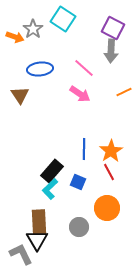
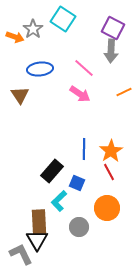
blue square: moved 1 px left, 1 px down
cyan L-shape: moved 9 px right, 12 px down
